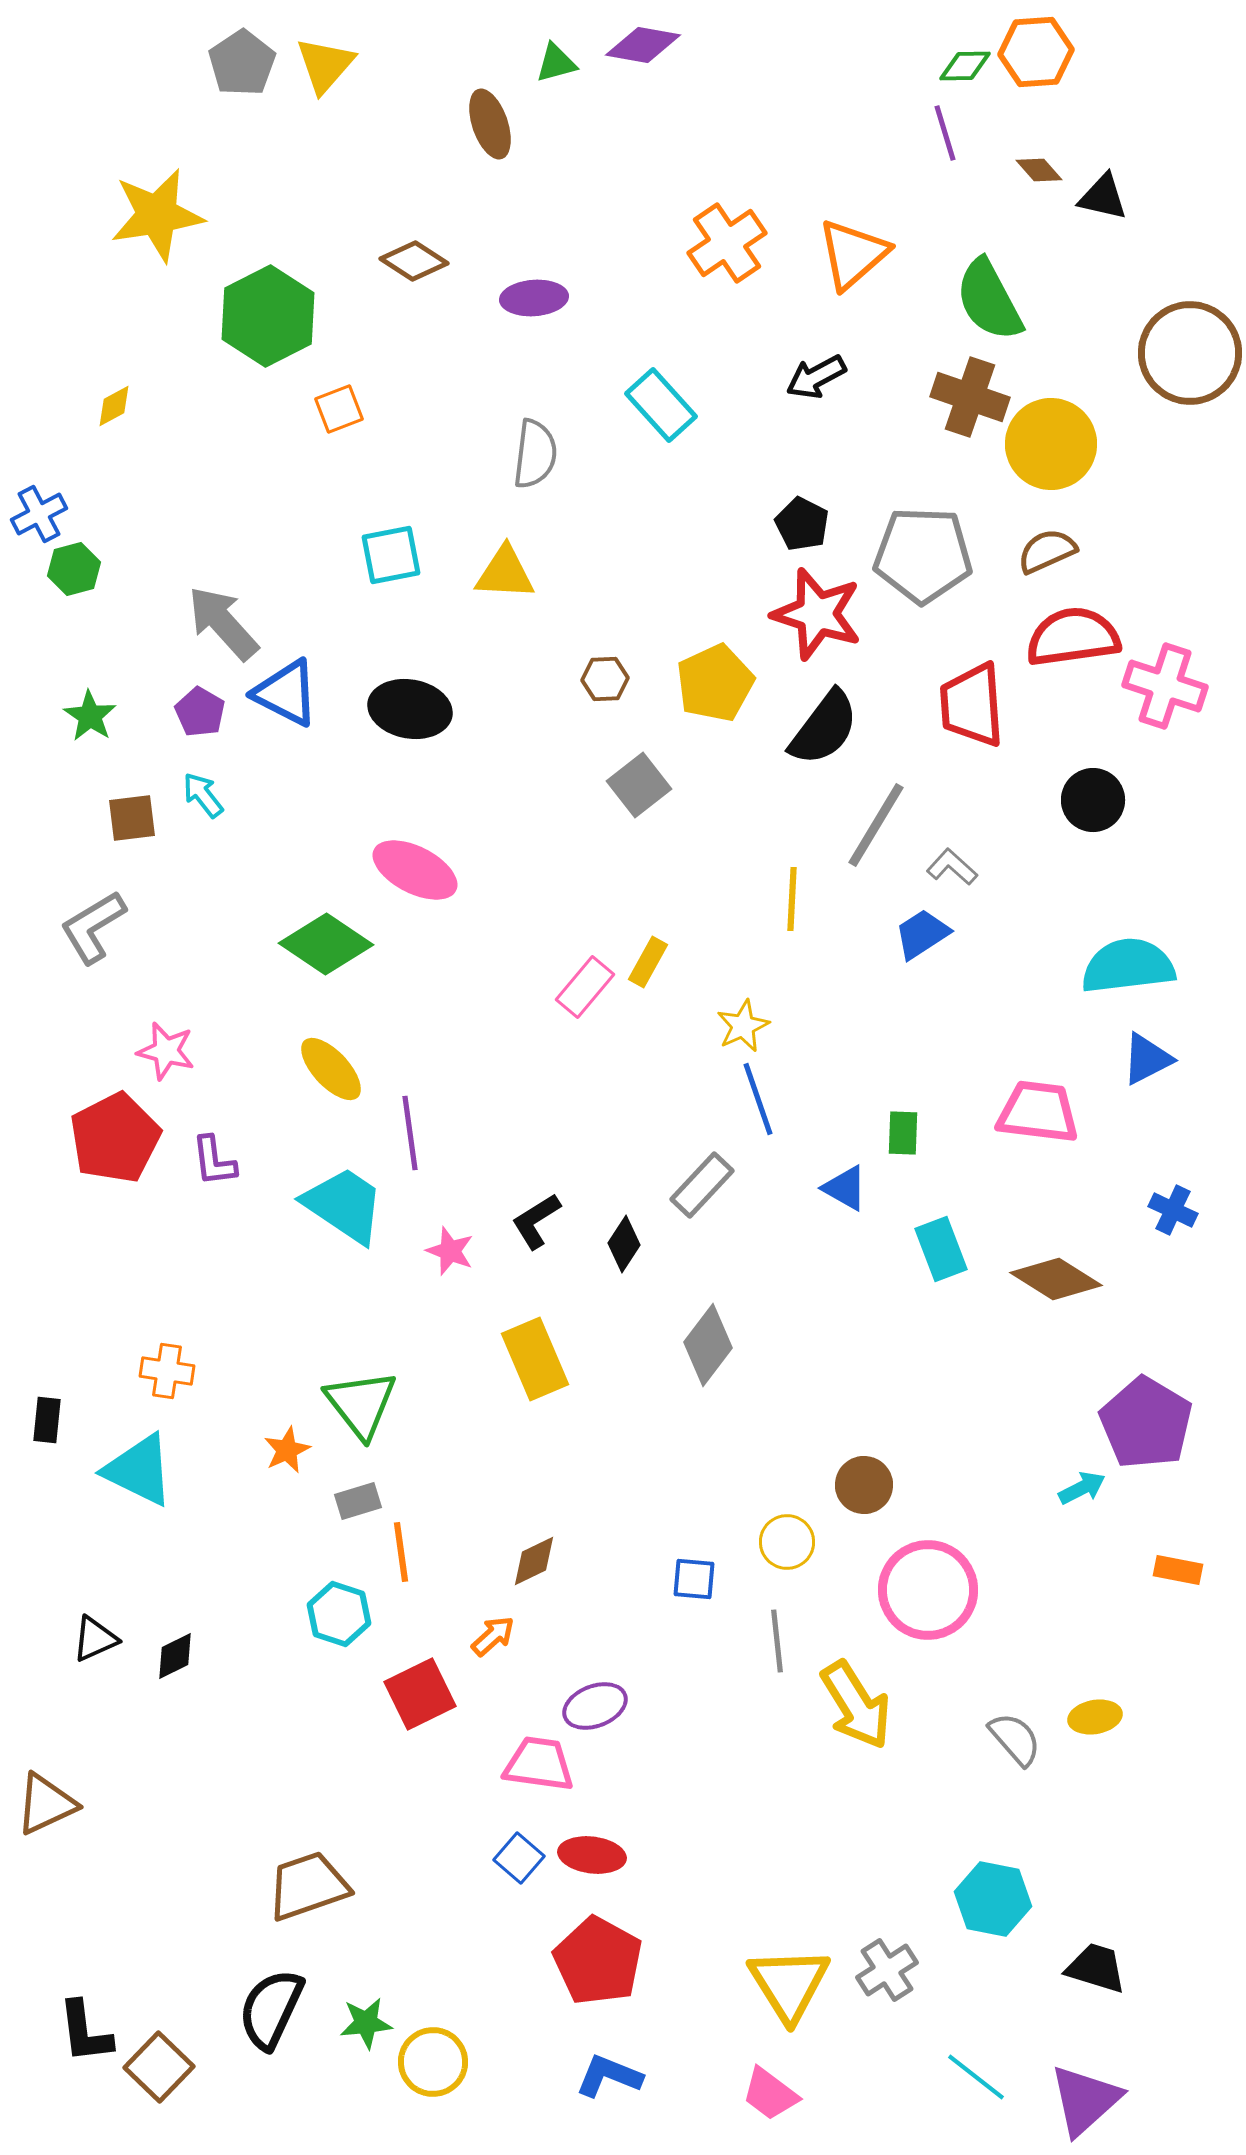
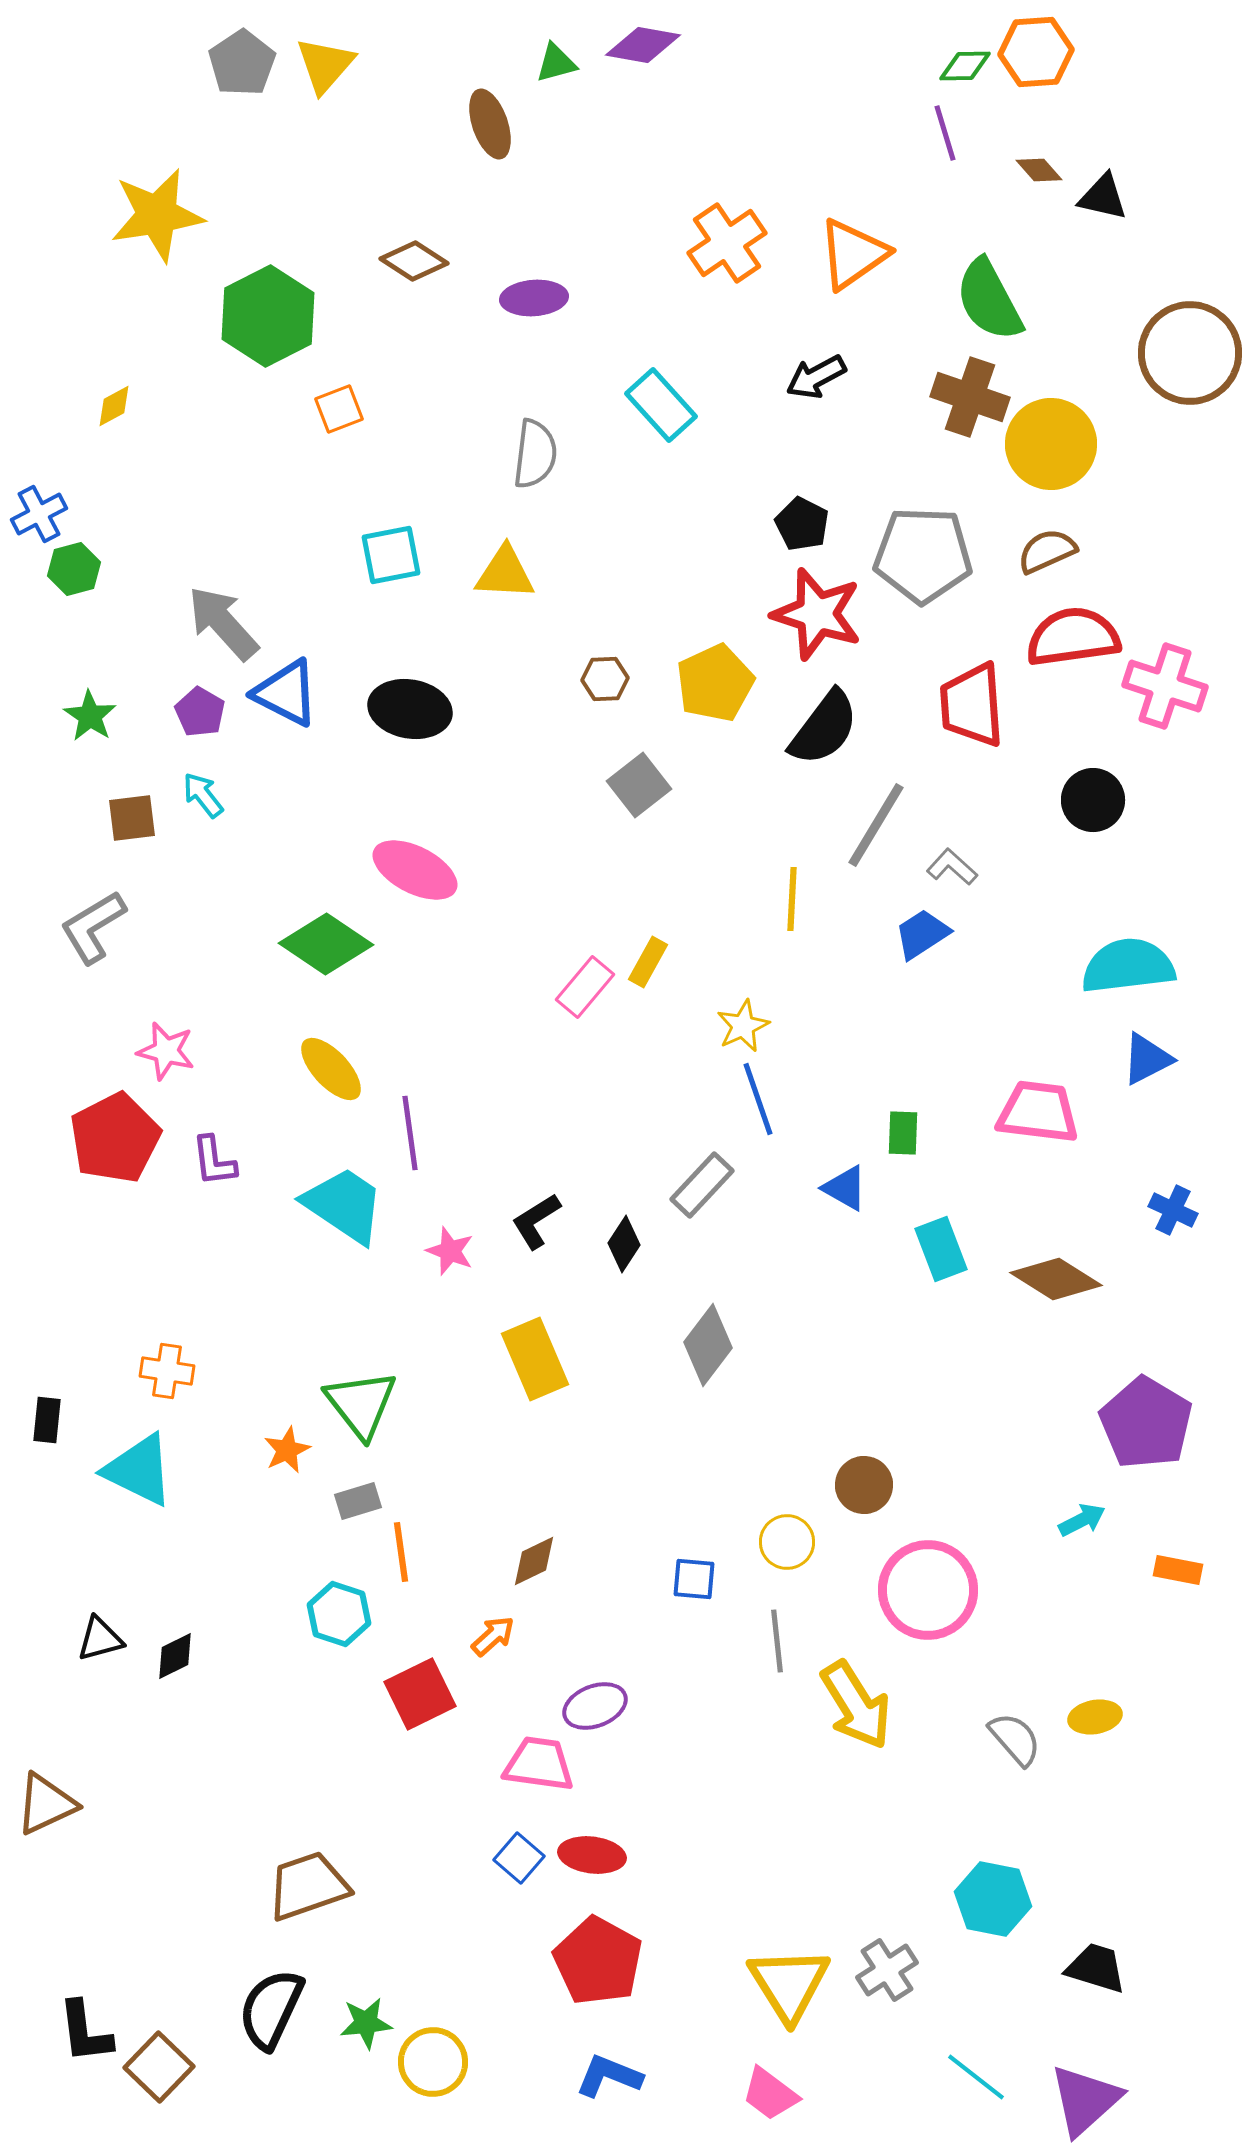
orange triangle at (853, 254): rotated 6 degrees clockwise
cyan arrow at (1082, 1488): moved 32 px down
black triangle at (95, 1639): moved 5 px right; rotated 9 degrees clockwise
